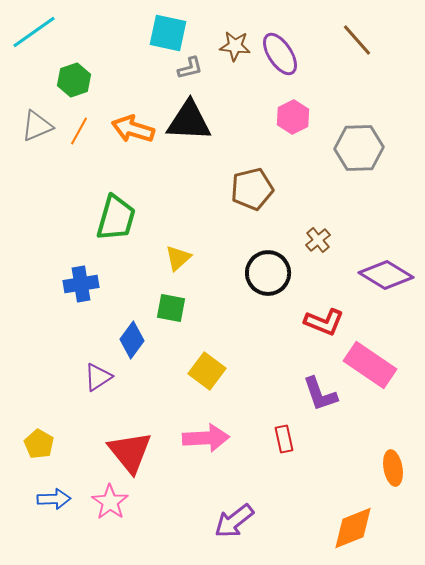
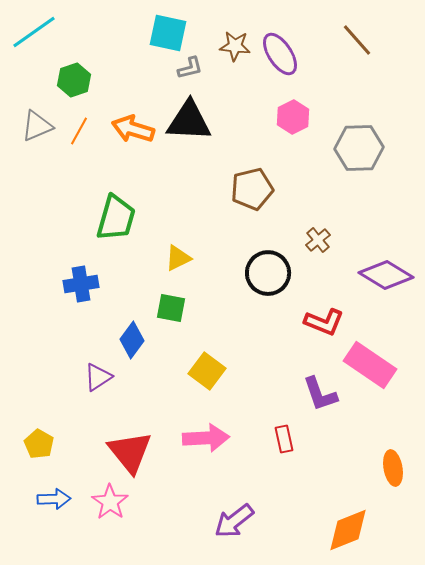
yellow triangle: rotated 16 degrees clockwise
orange diamond: moved 5 px left, 2 px down
